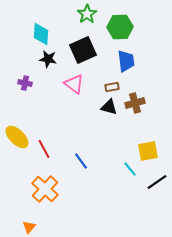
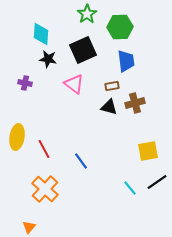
brown rectangle: moved 1 px up
yellow ellipse: rotated 55 degrees clockwise
cyan line: moved 19 px down
